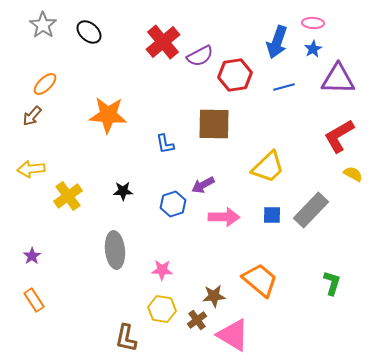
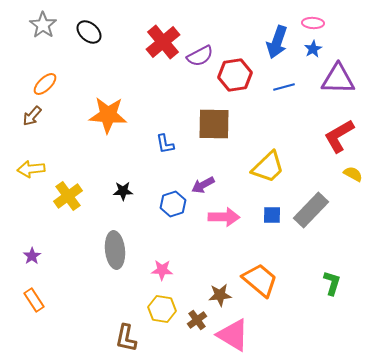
brown star: moved 6 px right, 1 px up
